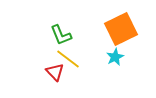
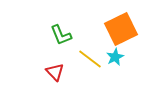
yellow line: moved 22 px right
